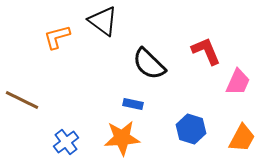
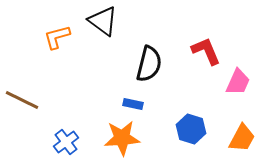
black semicircle: rotated 120 degrees counterclockwise
